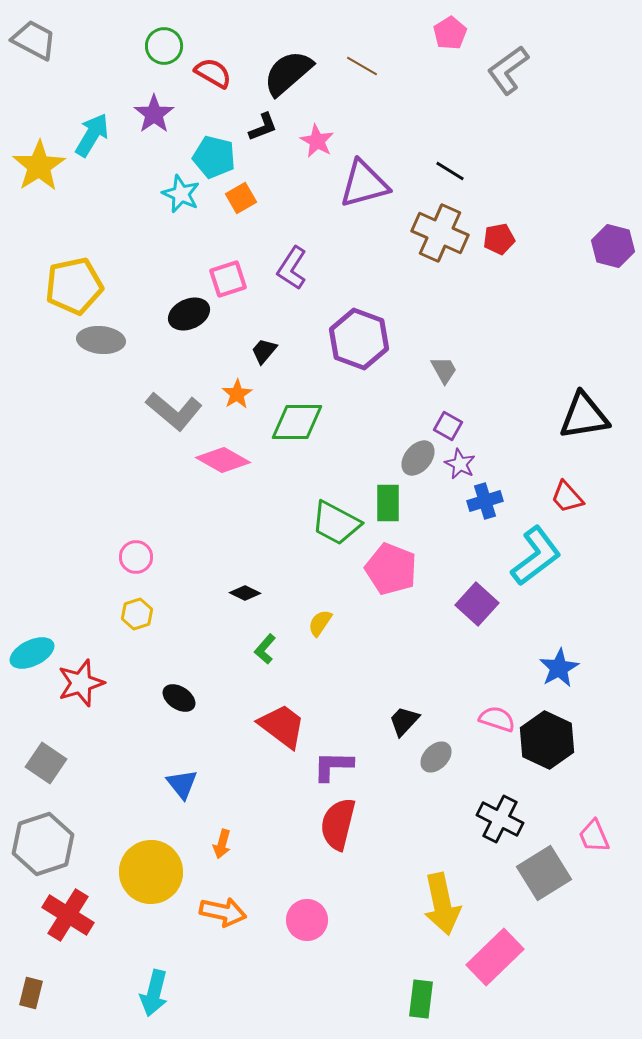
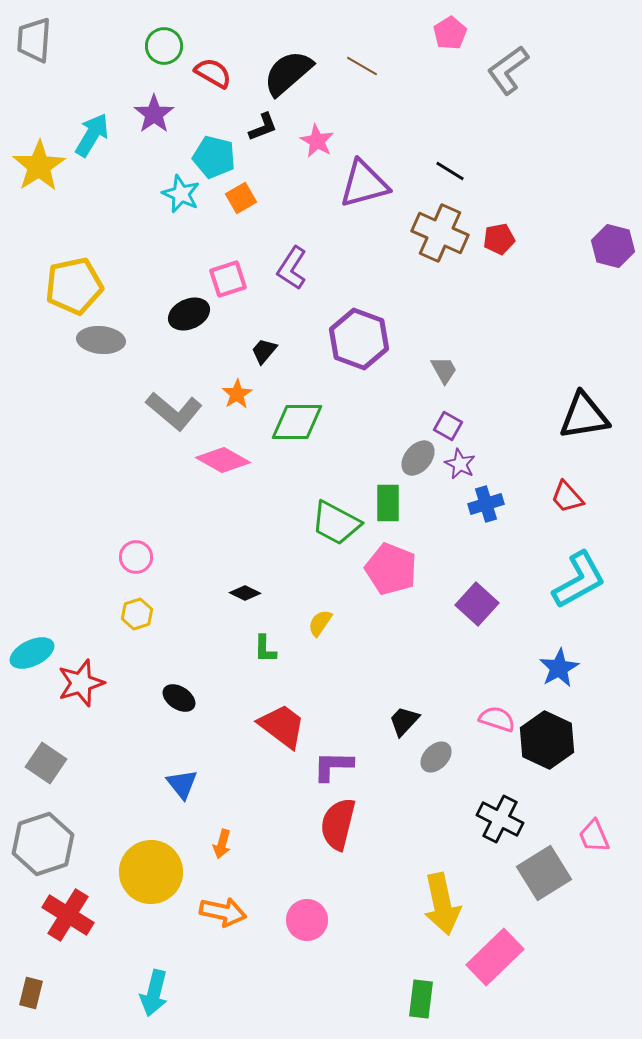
gray trapezoid at (34, 40): rotated 114 degrees counterclockwise
blue cross at (485, 501): moved 1 px right, 3 px down
cyan L-shape at (536, 556): moved 43 px right, 24 px down; rotated 8 degrees clockwise
green L-shape at (265, 649): rotated 40 degrees counterclockwise
